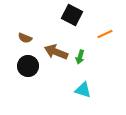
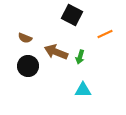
cyan triangle: rotated 18 degrees counterclockwise
